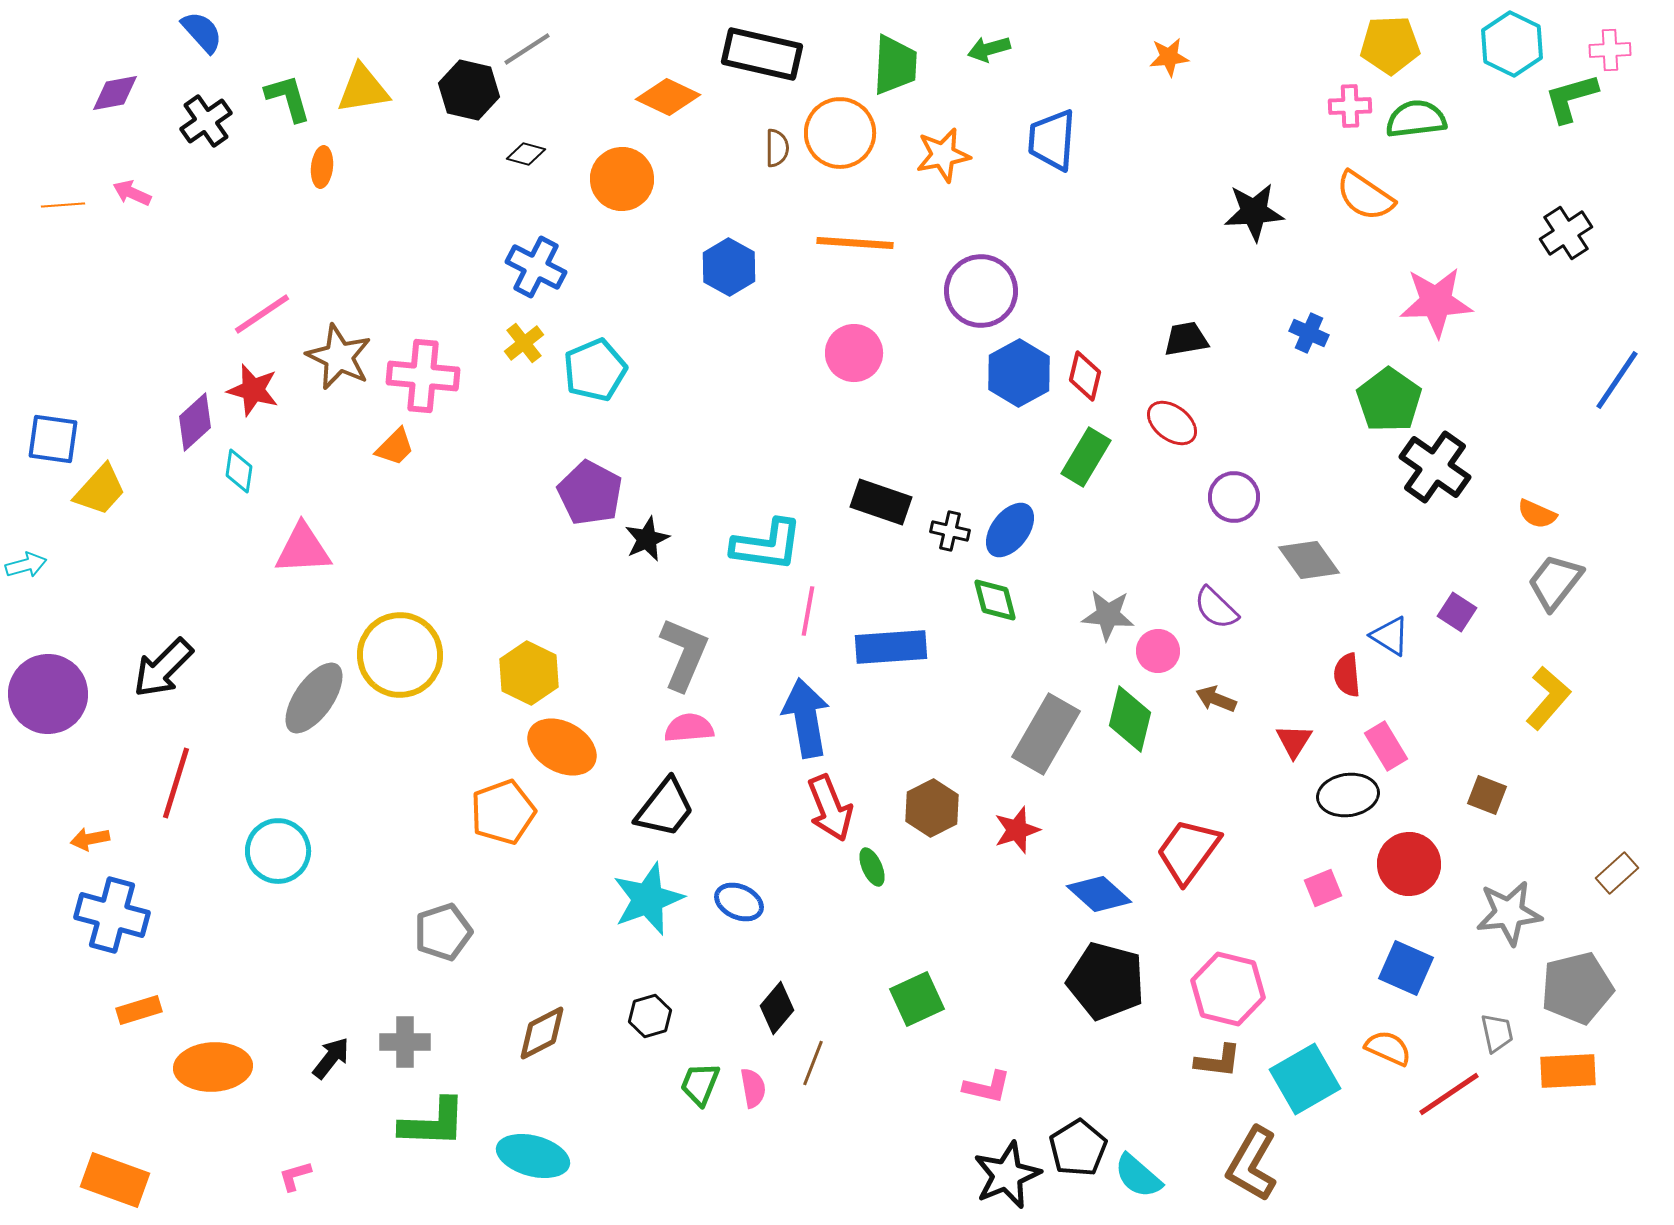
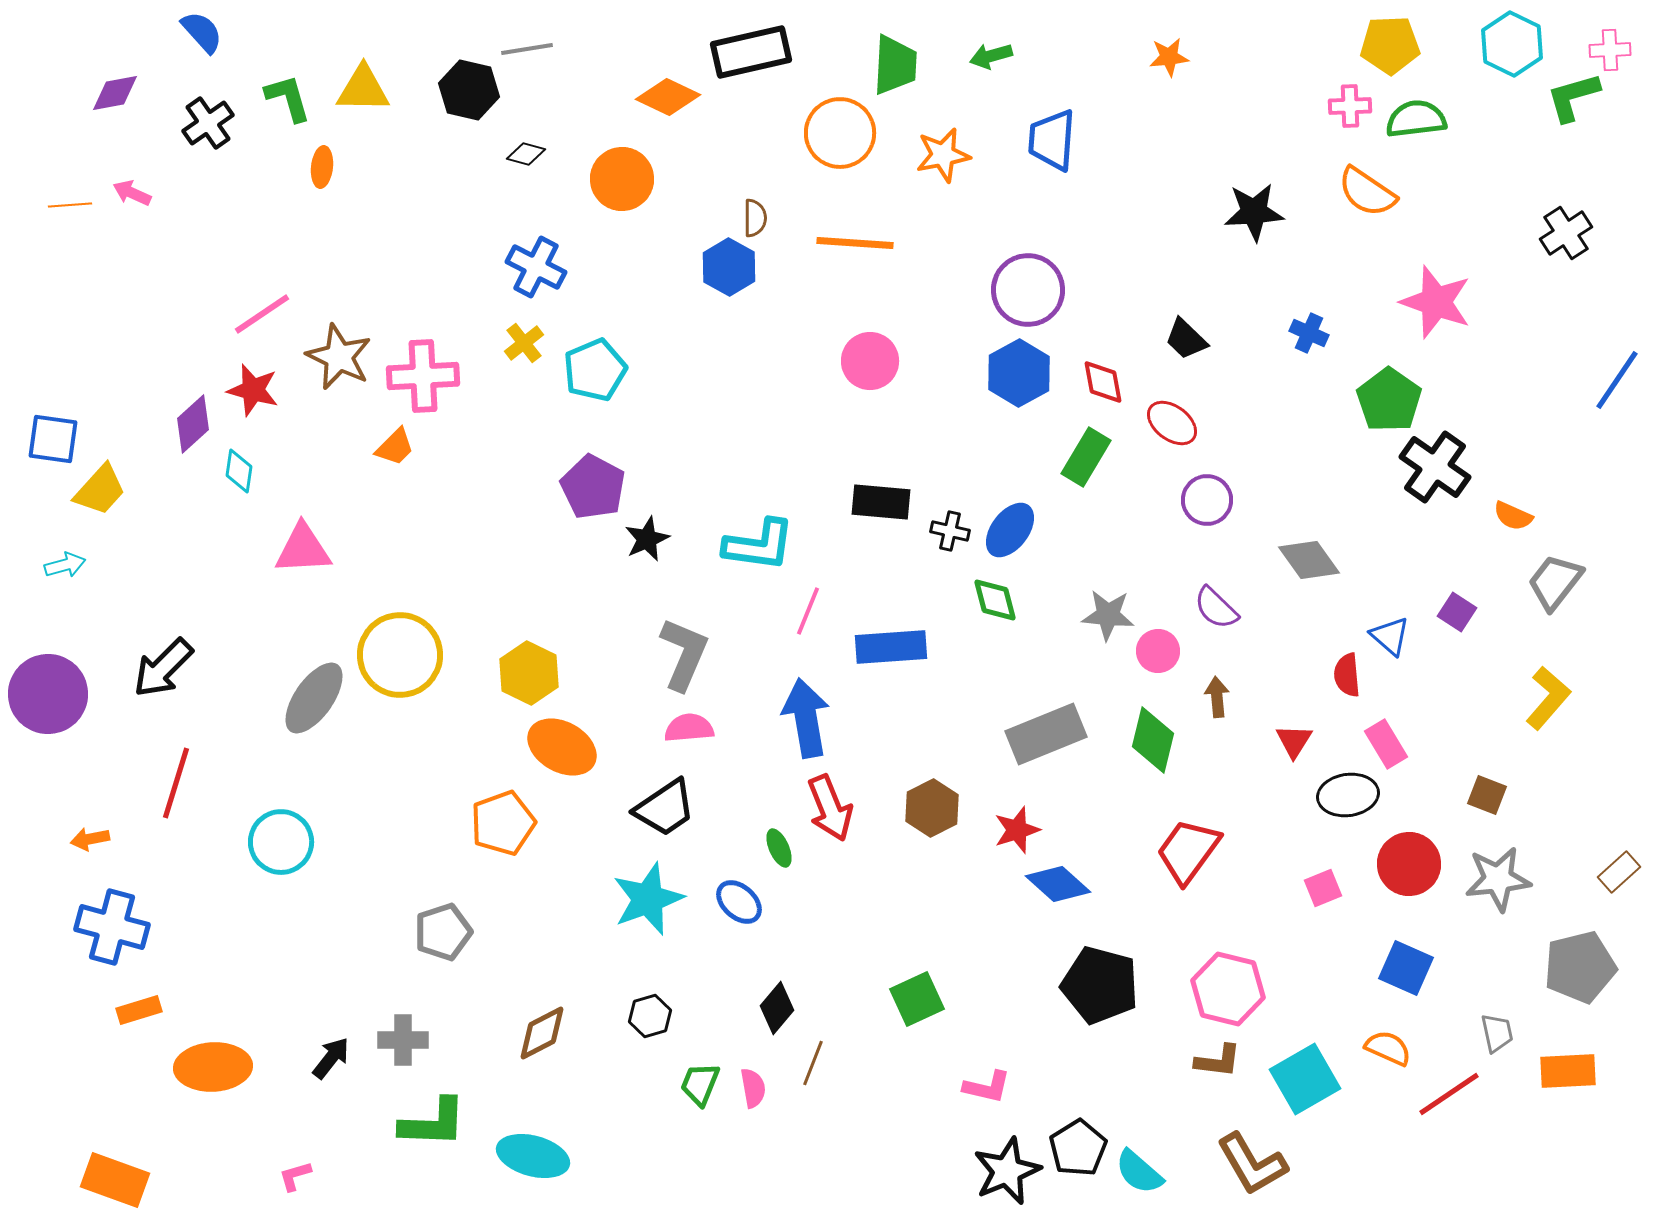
gray line at (527, 49): rotated 24 degrees clockwise
green arrow at (989, 49): moved 2 px right, 7 px down
black rectangle at (762, 54): moved 11 px left, 2 px up; rotated 26 degrees counterclockwise
yellow triangle at (363, 89): rotated 10 degrees clockwise
green L-shape at (1571, 98): moved 2 px right, 1 px up
black cross at (206, 121): moved 2 px right, 2 px down
brown semicircle at (777, 148): moved 22 px left, 70 px down
orange semicircle at (1365, 196): moved 2 px right, 4 px up
orange line at (63, 205): moved 7 px right
purple circle at (981, 291): moved 47 px right, 1 px up
pink star at (1436, 302): rotated 22 degrees clockwise
black trapezoid at (1186, 339): rotated 126 degrees counterclockwise
pink circle at (854, 353): moved 16 px right, 8 px down
pink cross at (423, 376): rotated 8 degrees counterclockwise
red diamond at (1085, 376): moved 18 px right, 6 px down; rotated 24 degrees counterclockwise
purple diamond at (195, 422): moved 2 px left, 2 px down
purple pentagon at (590, 493): moved 3 px right, 6 px up
purple circle at (1234, 497): moved 27 px left, 3 px down
black rectangle at (881, 502): rotated 14 degrees counterclockwise
orange semicircle at (1537, 514): moved 24 px left, 2 px down
cyan L-shape at (767, 545): moved 8 px left
cyan arrow at (26, 565): moved 39 px right
pink line at (808, 611): rotated 12 degrees clockwise
blue triangle at (1390, 636): rotated 9 degrees clockwise
brown arrow at (1216, 699): moved 1 px right, 2 px up; rotated 63 degrees clockwise
green diamond at (1130, 719): moved 23 px right, 21 px down
gray rectangle at (1046, 734): rotated 38 degrees clockwise
pink rectangle at (1386, 746): moved 2 px up
black trapezoid at (665, 808): rotated 18 degrees clockwise
orange pentagon at (503, 812): moved 11 px down
cyan circle at (278, 851): moved 3 px right, 9 px up
green ellipse at (872, 867): moved 93 px left, 19 px up
brown rectangle at (1617, 873): moved 2 px right, 1 px up
blue diamond at (1099, 894): moved 41 px left, 10 px up
blue ellipse at (739, 902): rotated 18 degrees clockwise
gray star at (1509, 913): moved 11 px left, 34 px up
blue cross at (112, 915): moved 12 px down
black pentagon at (1106, 981): moved 6 px left, 4 px down
gray pentagon at (1577, 988): moved 3 px right, 21 px up
gray cross at (405, 1042): moved 2 px left, 2 px up
brown L-shape at (1252, 1164): rotated 60 degrees counterclockwise
black star at (1007, 1175): moved 4 px up
cyan semicircle at (1138, 1176): moved 1 px right, 4 px up
